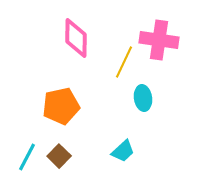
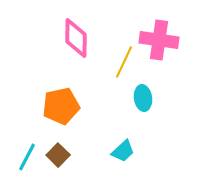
brown square: moved 1 px left, 1 px up
